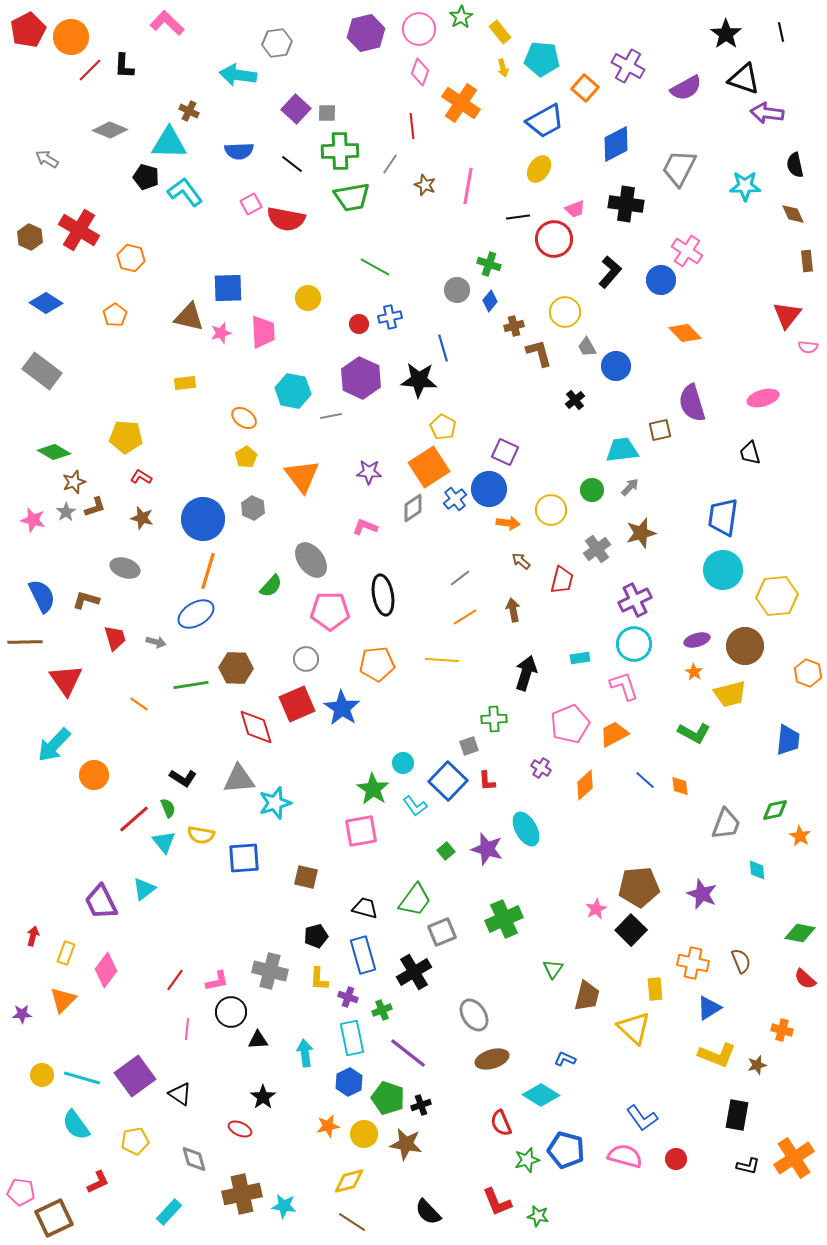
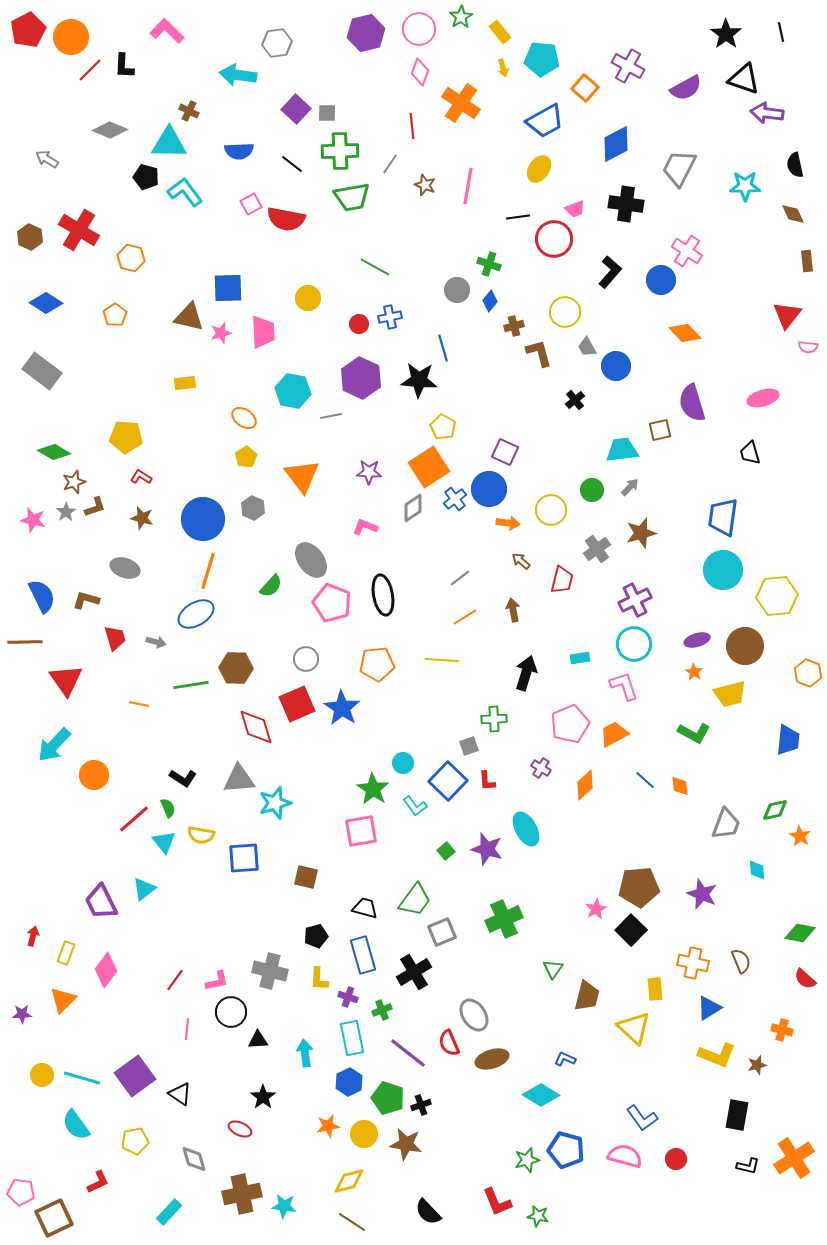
pink L-shape at (167, 23): moved 8 px down
pink pentagon at (330, 611): moved 2 px right, 8 px up; rotated 21 degrees clockwise
orange line at (139, 704): rotated 24 degrees counterclockwise
red semicircle at (501, 1123): moved 52 px left, 80 px up
